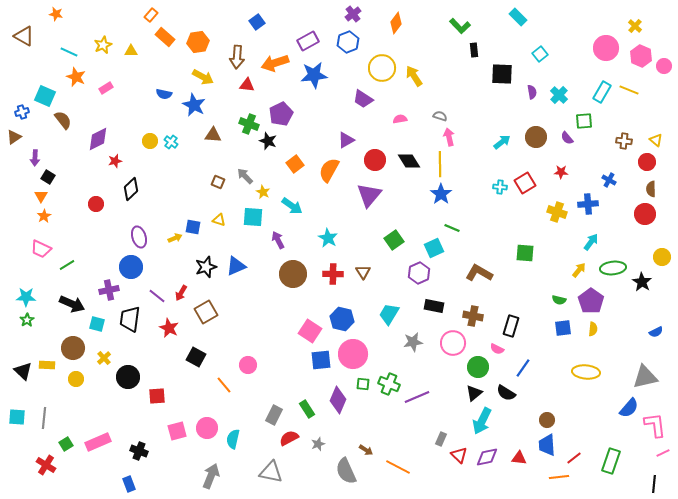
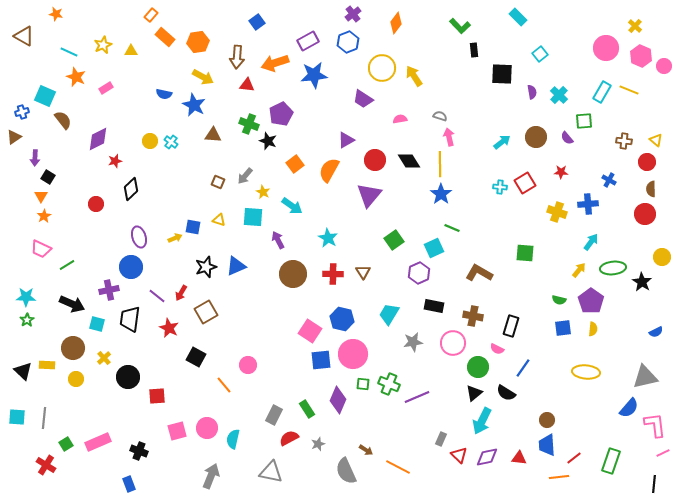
gray arrow at (245, 176): rotated 96 degrees counterclockwise
